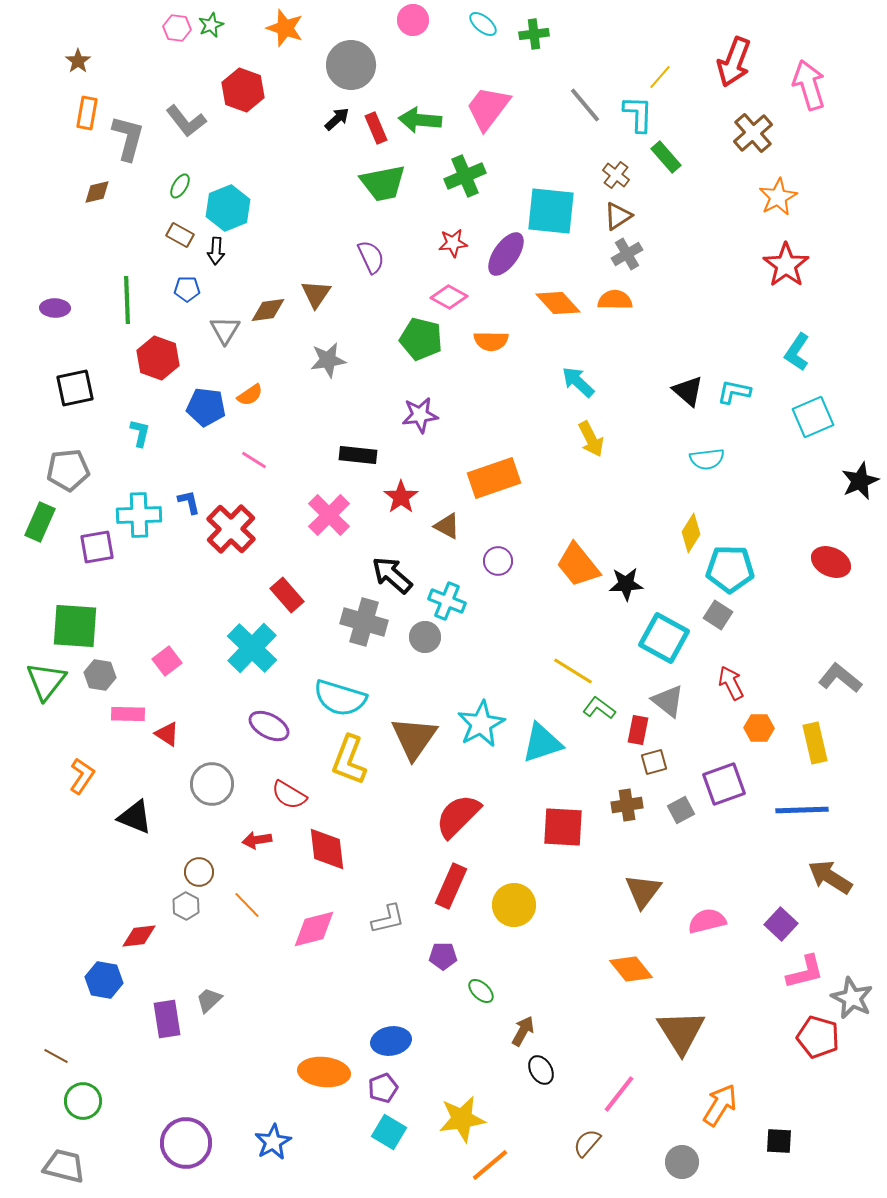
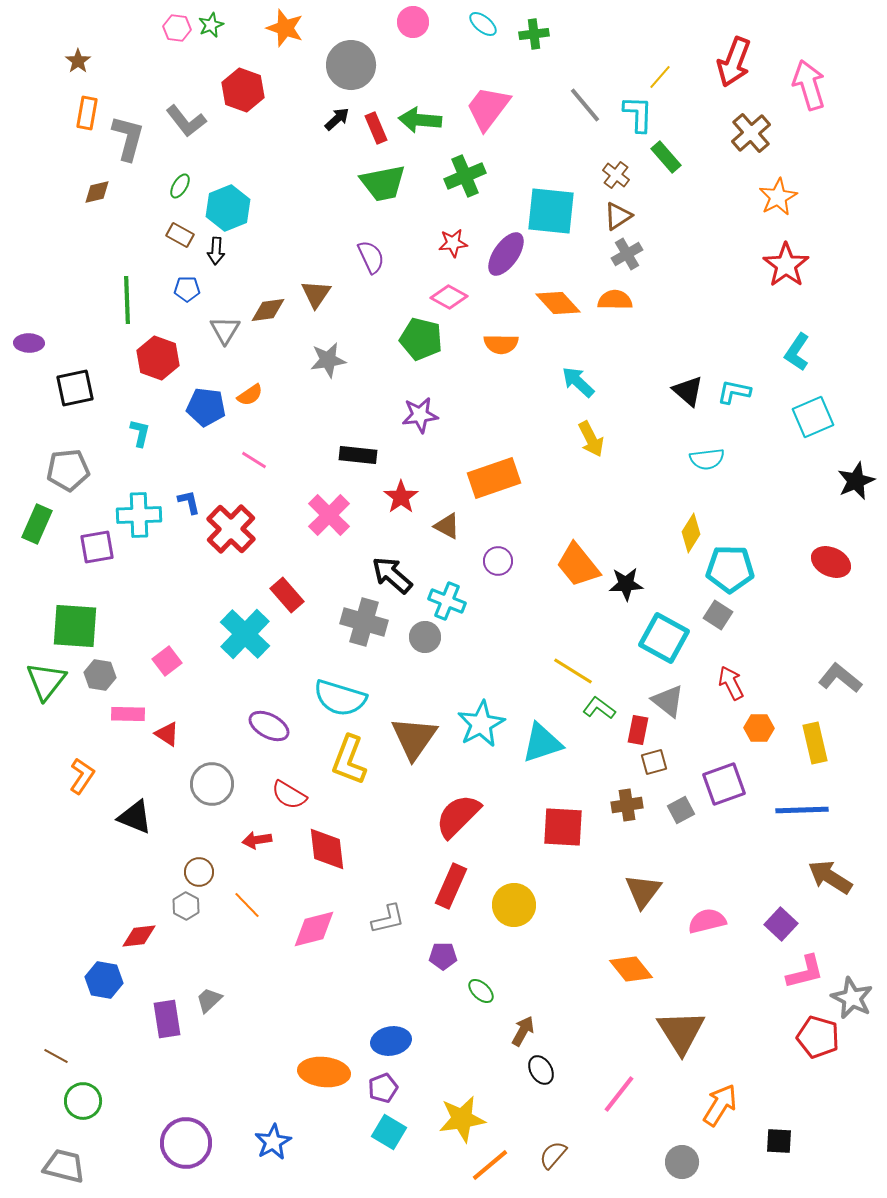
pink circle at (413, 20): moved 2 px down
brown cross at (753, 133): moved 2 px left
purple ellipse at (55, 308): moved 26 px left, 35 px down
orange semicircle at (491, 341): moved 10 px right, 3 px down
black star at (860, 481): moved 4 px left
green rectangle at (40, 522): moved 3 px left, 2 px down
cyan cross at (252, 648): moved 7 px left, 14 px up
brown semicircle at (587, 1143): moved 34 px left, 12 px down
